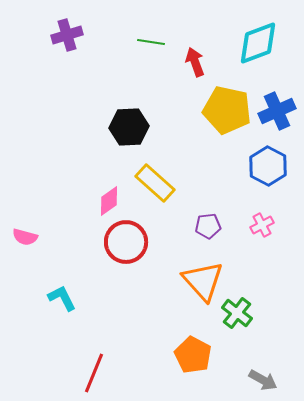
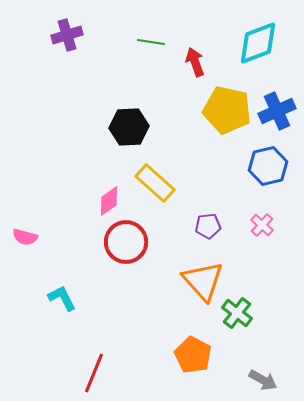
blue hexagon: rotated 18 degrees clockwise
pink cross: rotated 20 degrees counterclockwise
